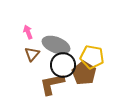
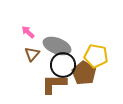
pink arrow: rotated 24 degrees counterclockwise
gray ellipse: moved 1 px right, 1 px down
yellow pentagon: moved 4 px right, 1 px up
brown L-shape: moved 2 px right; rotated 12 degrees clockwise
